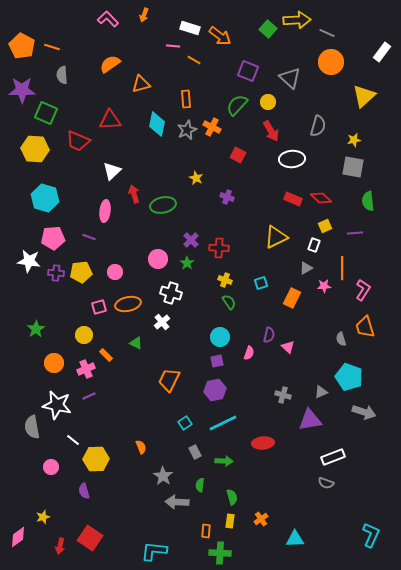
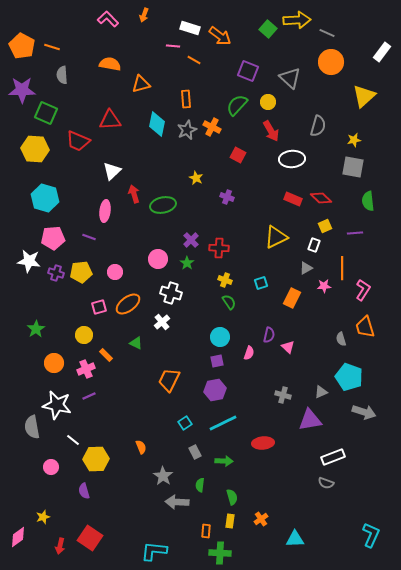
orange semicircle at (110, 64): rotated 45 degrees clockwise
purple cross at (56, 273): rotated 14 degrees clockwise
orange ellipse at (128, 304): rotated 25 degrees counterclockwise
